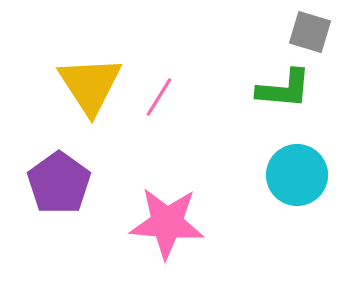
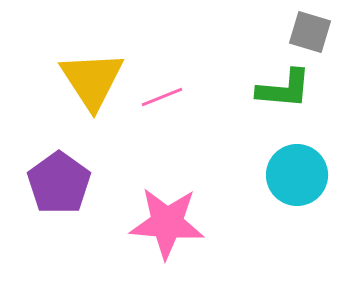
yellow triangle: moved 2 px right, 5 px up
pink line: moved 3 px right; rotated 36 degrees clockwise
